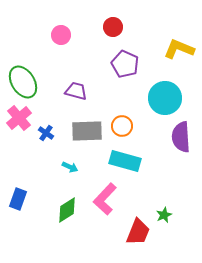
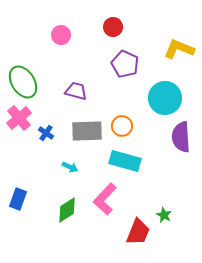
green star: rotated 21 degrees counterclockwise
